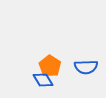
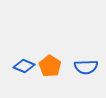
blue diamond: moved 19 px left, 14 px up; rotated 35 degrees counterclockwise
